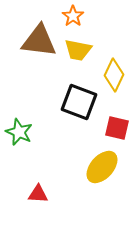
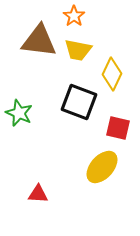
orange star: moved 1 px right
yellow diamond: moved 2 px left, 1 px up
red square: moved 1 px right
green star: moved 19 px up
